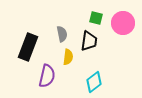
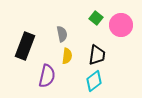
green square: rotated 24 degrees clockwise
pink circle: moved 2 px left, 2 px down
black trapezoid: moved 8 px right, 14 px down
black rectangle: moved 3 px left, 1 px up
yellow semicircle: moved 1 px left, 1 px up
cyan diamond: moved 1 px up
